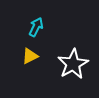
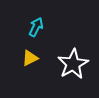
yellow triangle: moved 2 px down
